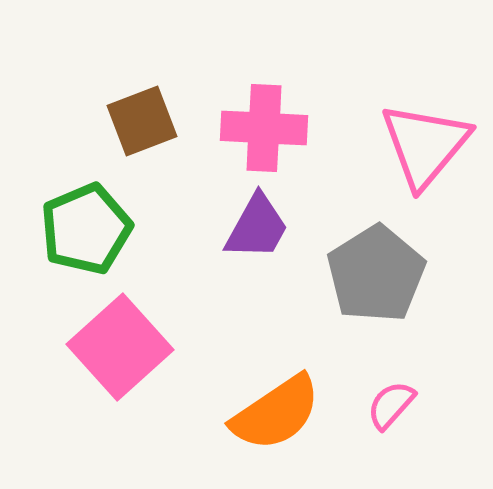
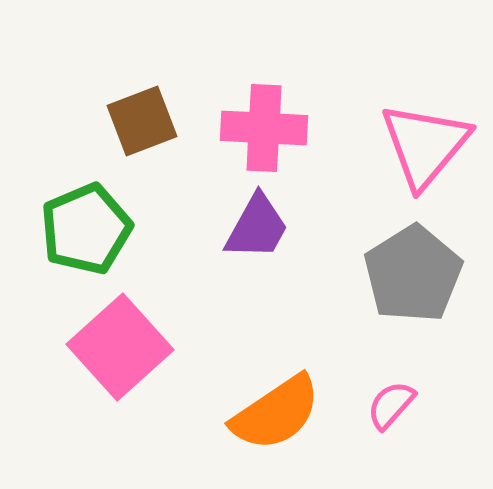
gray pentagon: moved 37 px right
